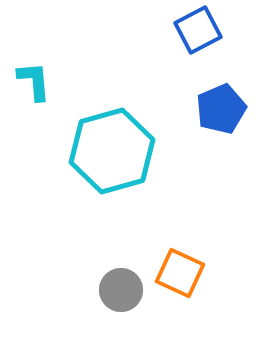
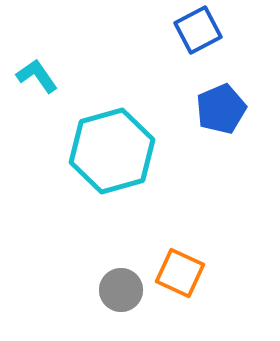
cyan L-shape: moved 3 px right, 5 px up; rotated 30 degrees counterclockwise
